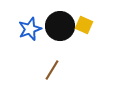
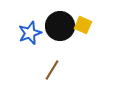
yellow square: moved 1 px left
blue star: moved 4 px down
